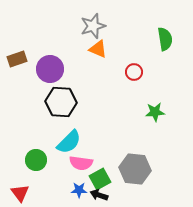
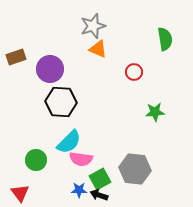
brown rectangle: moved 1 px left, 2 px up
pink semicircle: moved 4 px up
